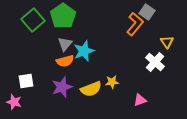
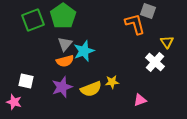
gray square: moved 1 px right, 1 px up; rotated 14 degrees counterclockwise
green square: rotated 20 degrees clockwise
orange L-shape: rotated 55 degrees counterclockwise
white square: rotated 21 degrees clockwise
